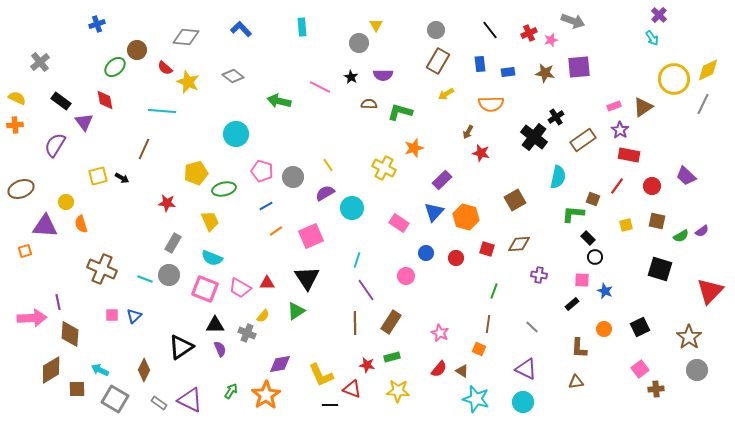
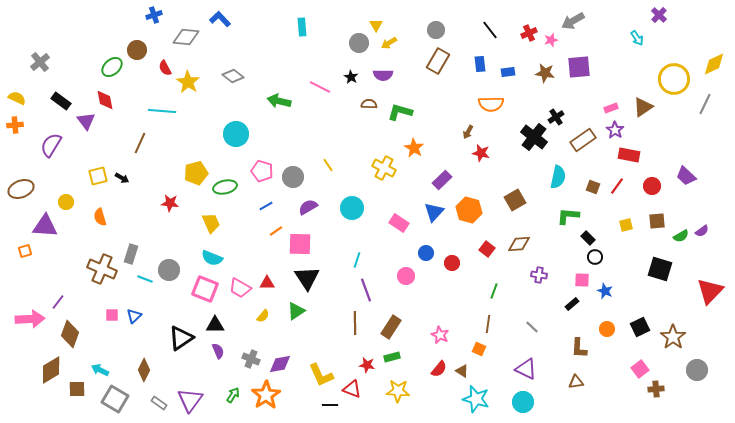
gray arrow at (573, 21): rotated 130 degrees clockwise
blue cross at (97, 24): moved 57 px right, 9 px up
blue L-shape at (241, 29): moved 21 px left, 10 px up
cyan arrow at (652, 38): moved 15 px left
green ellipse at (115, 67): moved 3 px left
red semicircle at (165, 68): rotated 21 degrees clockwise
yellow diamond at (708, 70): moved 6 px right, 6 px up
yellow star at (188, 82): rotated 10 degrees clockwise
yellow arrow at (446, 94): moved 57 px left, 51 px up
gray line at (703, 104): moved 2 px right
pink rectangle at (614, 106): moved 3 px left, 2 px down
purple triangle at (84, 122): moved 2 px right, 1 px up
purple star at (620, 130): moved 5 px left
purple semicircle at (55, 145): moved 4 px left
orange star at (414, 148): rotated 24 degrees counterclockwise
brown line at (144, 149): moved 4 px left, 6 px up
green ellipse at (224, 189): moved 1 px right, 2 px up
purple semicircle at (325, 193): moved 17 px left, 14 px down
brown square at (593, 199): moved 12 px up
red star at (167, 203): moved 3 px right
green L-shape at (573, 214): moved 5 px left, 2 px down
orange hexagon at (466, 217): moved 3 px right, 7 px up
yellow trapezoid at (210, 221): moved 1 px right, 2 px down
brown square at (657, 221): rotated 18 degrees counterclockwise
orange semicircle at (81, 224): moved 19 px right, 7 px up
pink square at (311, 236): moved 11 px left, 8 px down; rotated 25 degrees clockwise
gray rectangle at (173, 243): moved 42 px left, 11 px down; rotated 12 degrees counterclockwise
red square at (487, 249): rotated 21 degrees clockwise
red circle at (456, 258): moved 4 px left, 5 px down
gray circle at (169, 275): moved 5 px up
purple line at (366, 290): rotated 15 degrees clockwise
purple line at (58, 302): rotated 49 degrees clockwise
pink arrow at (32, 318): moved 2 px left, 1 px down
brown rectangle at (391, 322): moved 5 px down
orange circle at (604, 329): moved 3 px right
gray cross at (247, 333): moved 4 px right, 26 px down
pink star at (440, 333): moved 2 px down
brown diamond at (70, 334): rotated 16 degrees clockwise
brown star at (689, 337): moved 16 px left
black triangle at (181, 347): moved 9 px up
purple semicircle at (220, 349): moved 2 px left, 2 px down
green arrow at (231, 391): moved 2 px right, 4 px down
purple triangle at (190, 400): rotated 40 degrees clockwise
